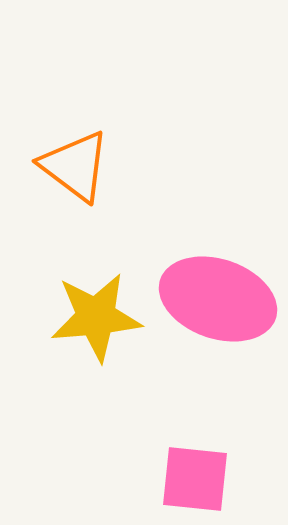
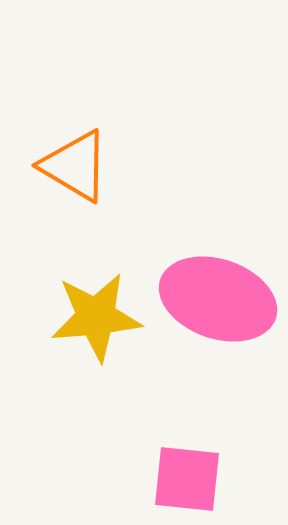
orange triangle: rotated 6 degrees counterclockwise
pink square: moved 8 px left
